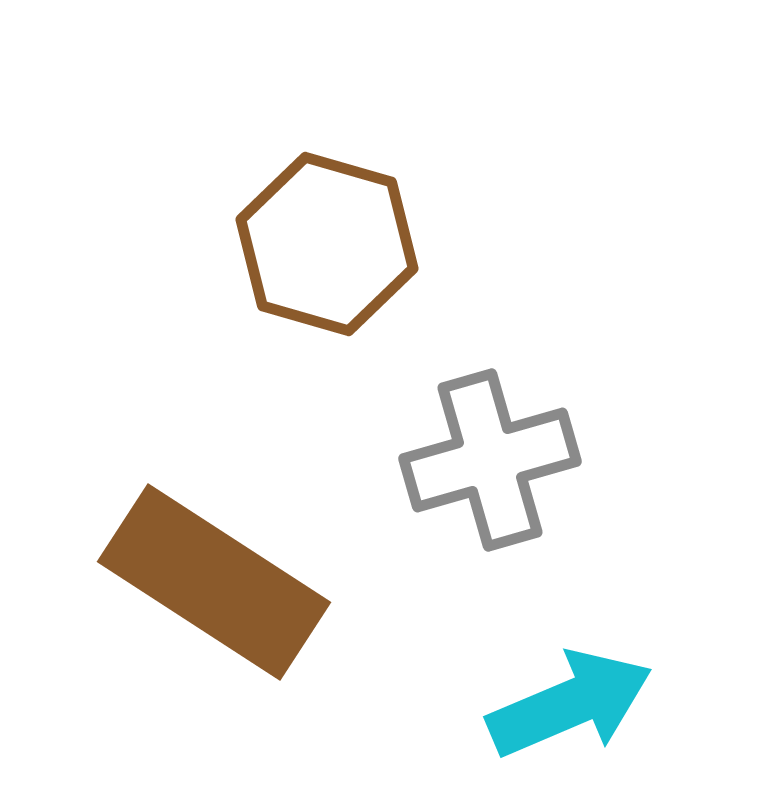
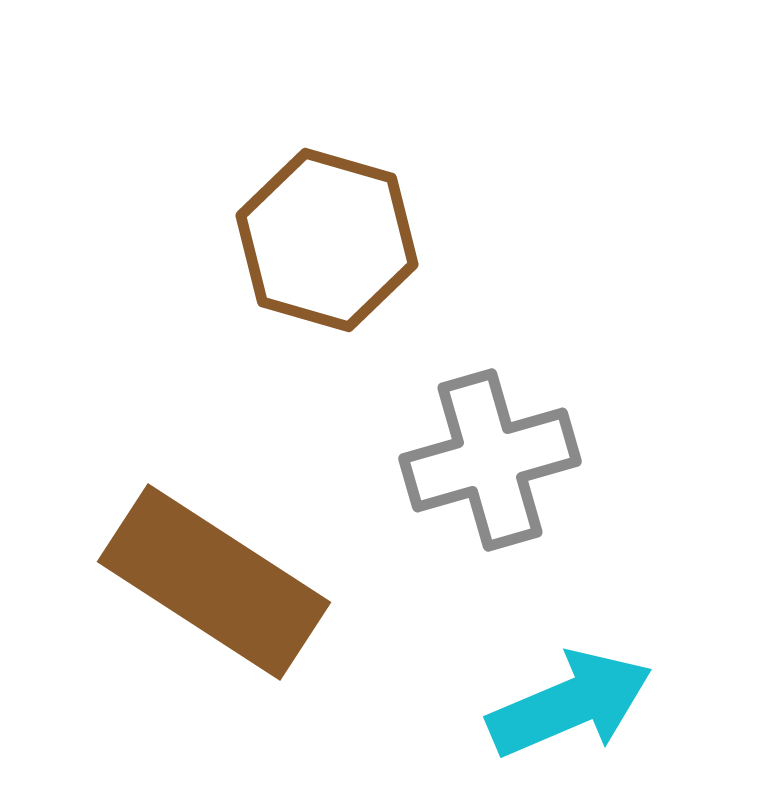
brown hexagon: moved 4 px up
